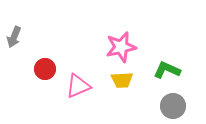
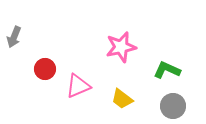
yellow trapezoid: moved 19 px down; rotated 40 degrees clockwise
